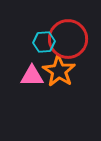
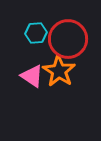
cyan hexagon: moved 8 px left, 9 px up
pink triangle: rotated 35 degrees clockwise
